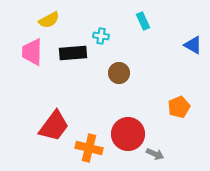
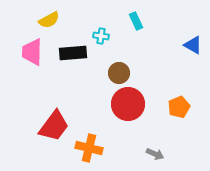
cyan rectangle: moved 7 px left
red circle: moved 30 px up
